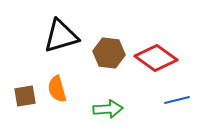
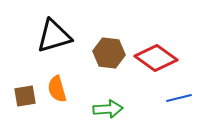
black triangle: moved 7 px left
blue line: moved 2 px right, 2 px up
